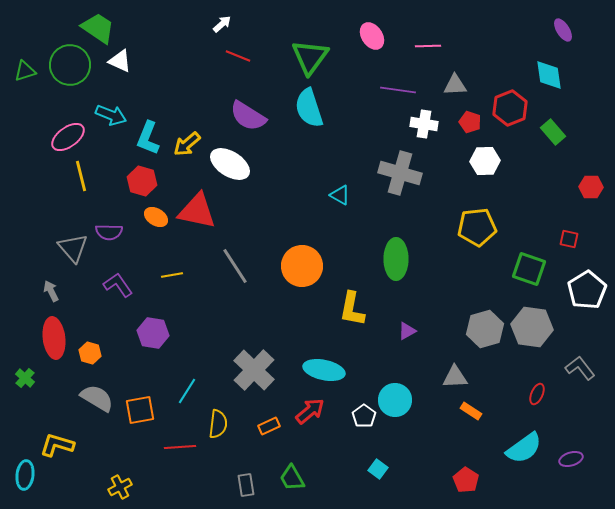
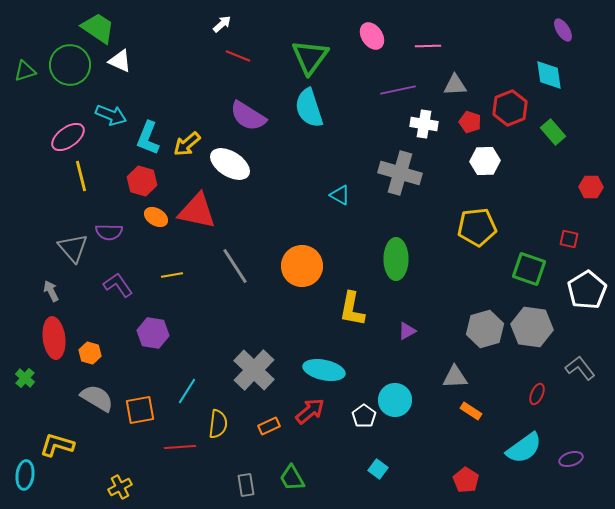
purple line at (398, 90): rotated 20 degrees counterclockwise
